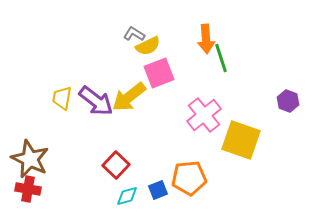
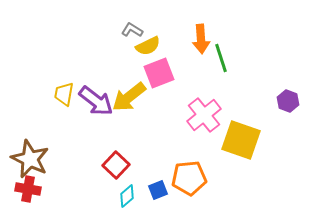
gray L-shape: moved 2 px left, 4 px up
orange arrow: moved 5 px left
yellow trapezoid: moved 2 px right, 4 px up
cyan diamond: rotated 25 degrees counterclockwise
